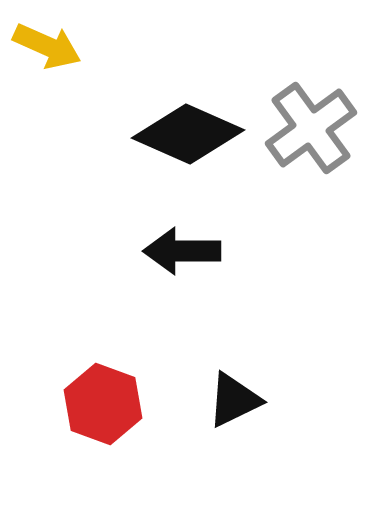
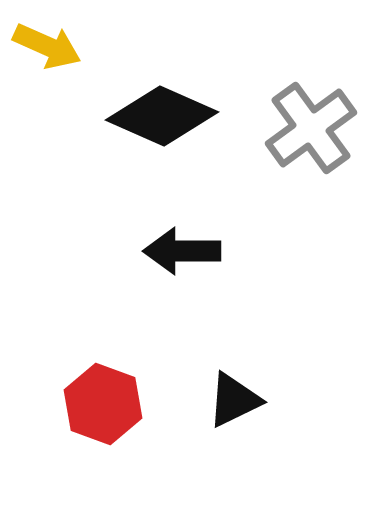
black diamond: moved 26 px left, 18 px up
